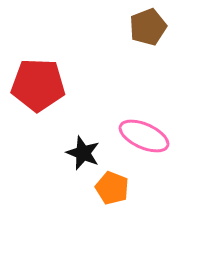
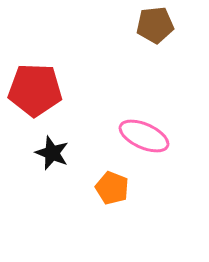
brown pentagon: moved 7 px right, 2 px up; rotated 15 degrees clockwise
red pentagon: moved 3 px left, 5 px down
black star: moved 31 px left
